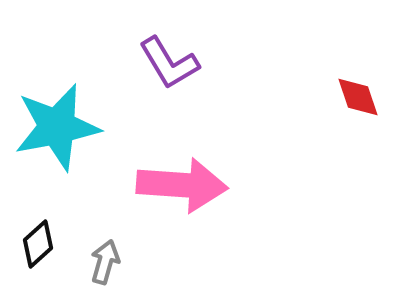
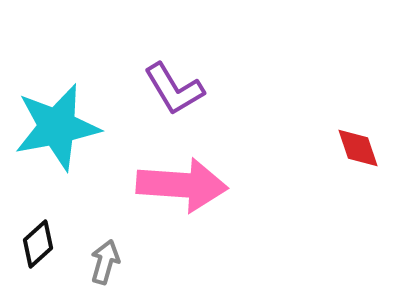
purple L-shape: moved 5 px right, 26 px down
red diamond: moved 51 px down
